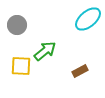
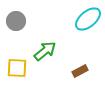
gray circle: moved 1 px left, 4 px up
yellow square: moved 4 px left, 2 px down
